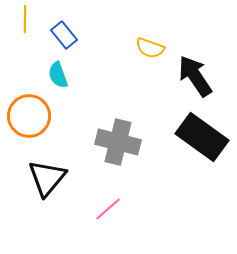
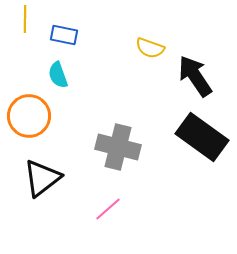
blue rectangle: rotated 40 degrees counterclockwise
gray cross: moved 5 px down
black triangle: moved 5 px left; rotated 12 degrees clockwise
